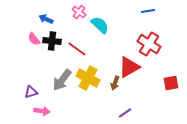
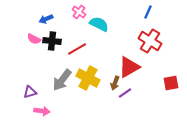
blue line: moved 1 px down; rotated 56 degrees counterclockwise
blue arrow: rotated 48 degrees counterclockwise
cyan semicircle: moved 1 px left, 1 px up; rotated 18 degrees counterclockwise
pink semicircle: rotated 24 degrees counterclockwise
red cross: moved 1 px right, 3 px up
red line: rotated 66 degrees counterclockwise
purple triangle: moved 1 px left
purple line: moved 20 px up
